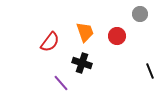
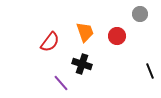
black cross: moved 1 px down
